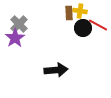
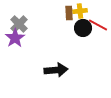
yellow cross: rotated 16 degrees counterclockwise
